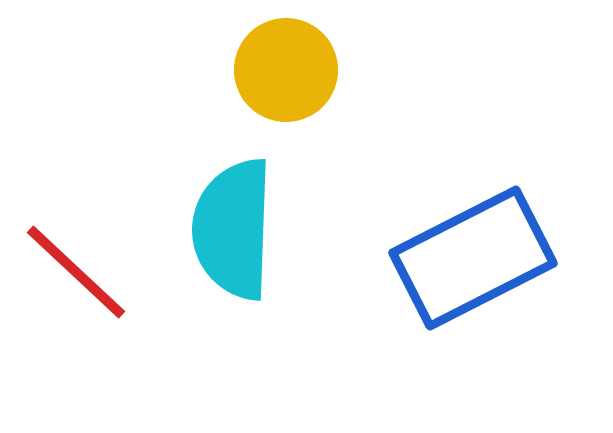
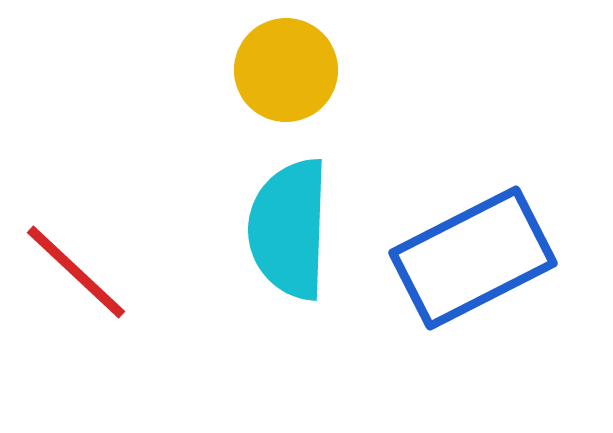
cyan semicircle: moved 56 px right
